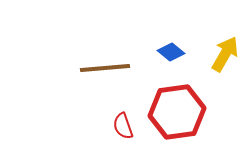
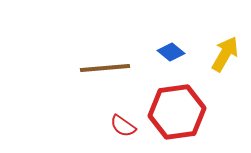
red semicircle: rotated 36 degrees counterclockwise
